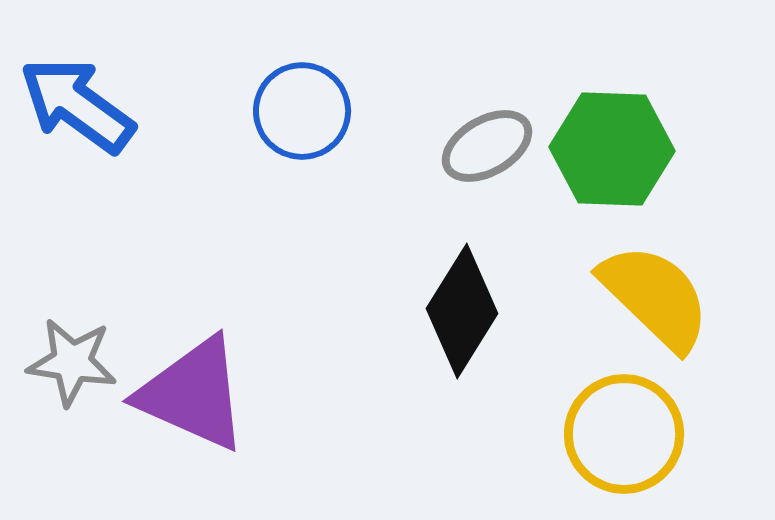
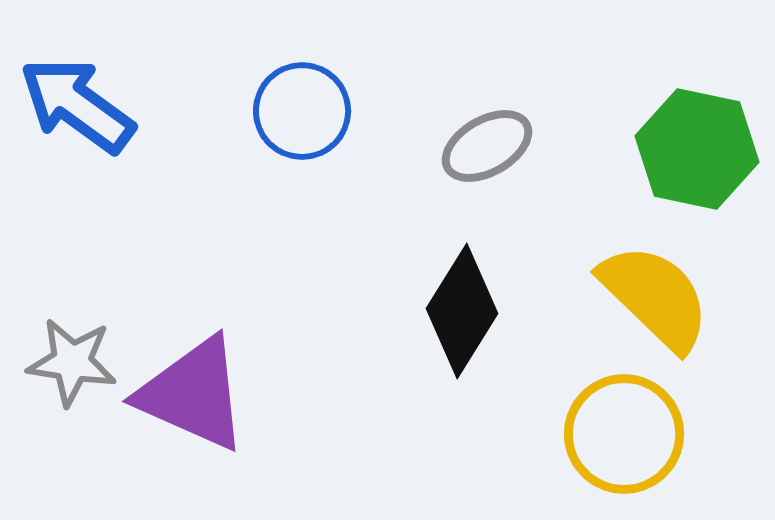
green hexagon: moved 85 px right; rotated 10 degrees clockwise
